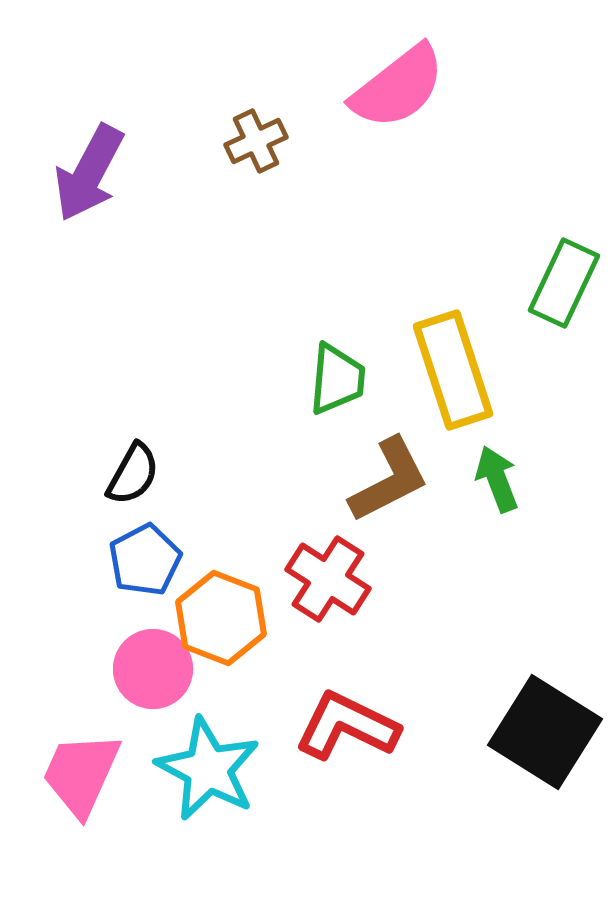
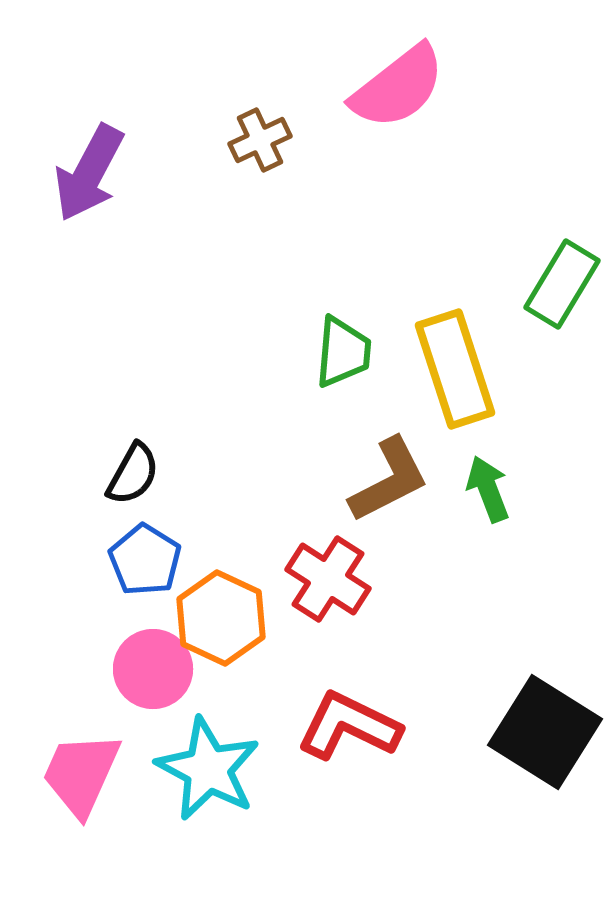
brown cross: moved 4 px right, 1 px up
green rectangle: moved 2 px left, 1 px down; rotated 6 degrees clockwise
yellow rectangle: moved 2 px right, 1 px up
green trapezoid: moved 6 px right, 27 px up
green arrow: moved 9 px left, 10 px down
blue pentagon: rotated 12 degrees counterclockwise
orange hexagon: rotated 4 degrees clockwise
red L-shape: moved 2 px right
